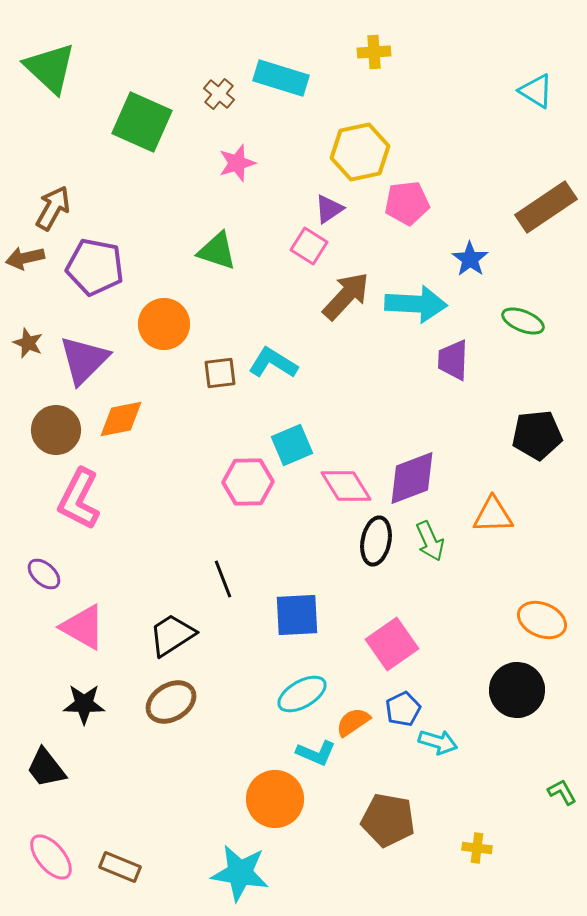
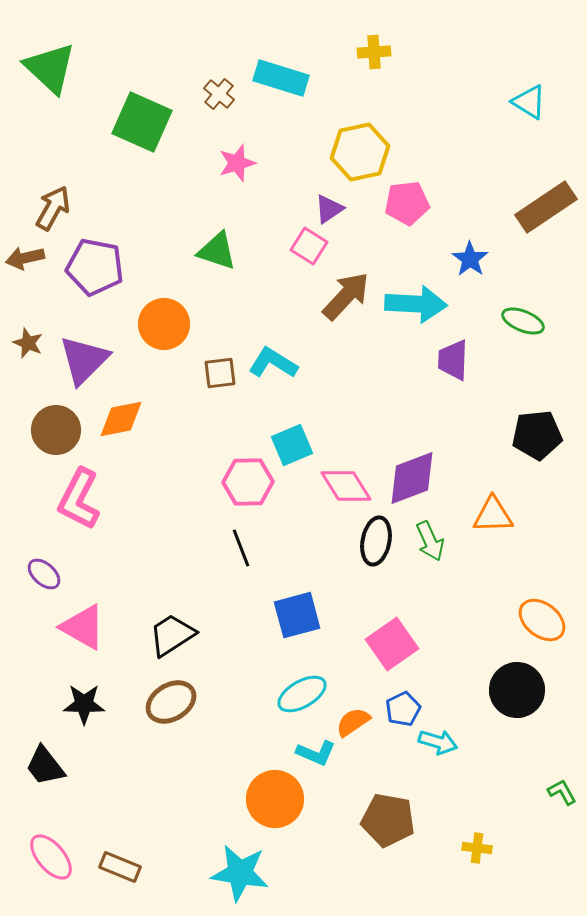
cyan triangle at (536, 91): moved 7 px left, 11 px down
black line at (223, 579): moved 18 px right, 31 px up
blue square at (297, 615): rotated 12 degrees counterclockwise
orange ellipse at (542, 620): rotated 15 degrees clockwise
black trapezoid at (46, 768): moved 1 px left, 2 px up
